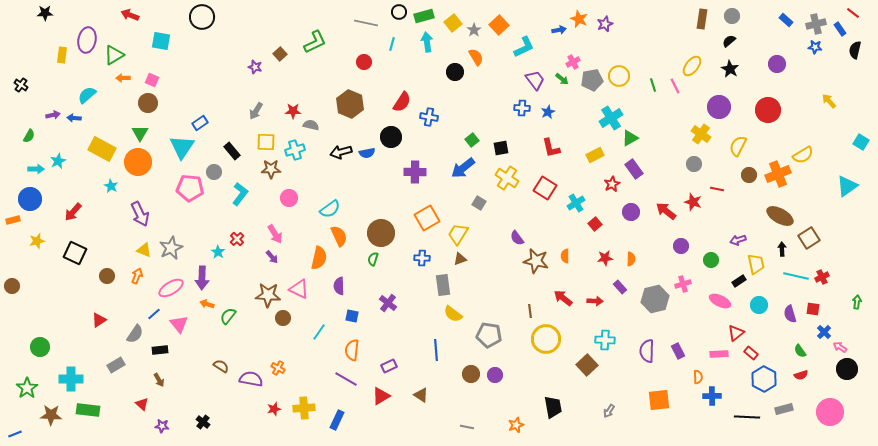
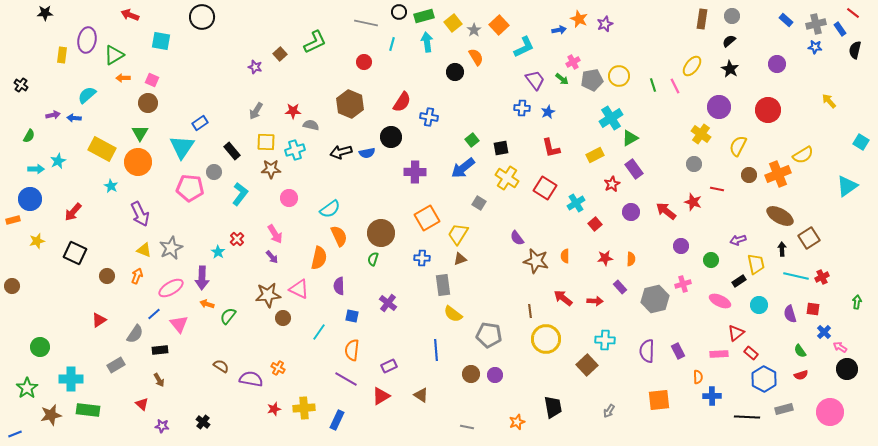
brown star at (268, 295): rotated 10 degrees counterclockwise
brown star at (51, 415): rotated 15 degrees counterclockwise
orange star at (516, 425): moved 1 px right, 3 px up
